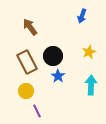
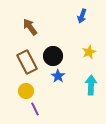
purple line: moved 2 px left, 2 px up
